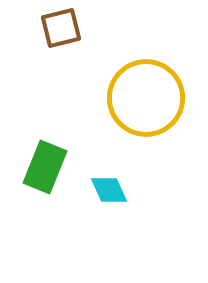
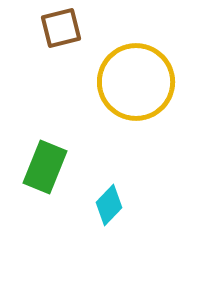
yellow circle: moved 10 px left, 16 px up
cyan diamond: moved 15 px down; rotated 69 degrees clockwise
